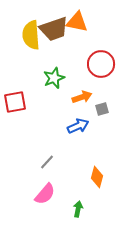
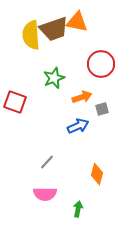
red square: rotated 30 degrees clockwise
orange diamond: moved 3 px up
pink semicircle: rotated 50 degrees clockwise
